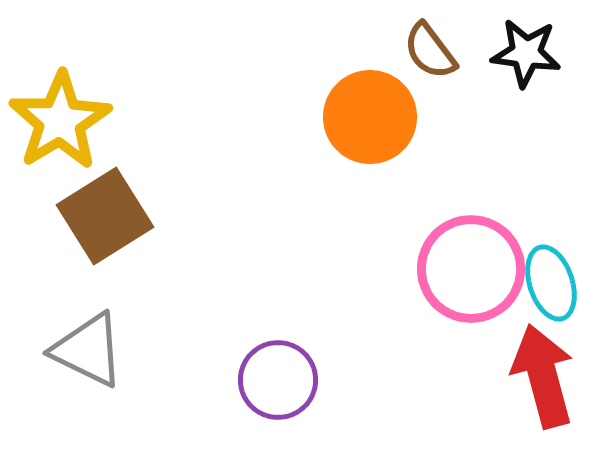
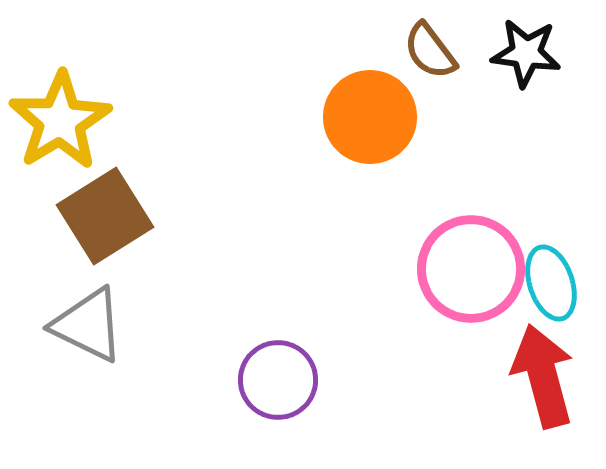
gray triangle: moved 25 px up
